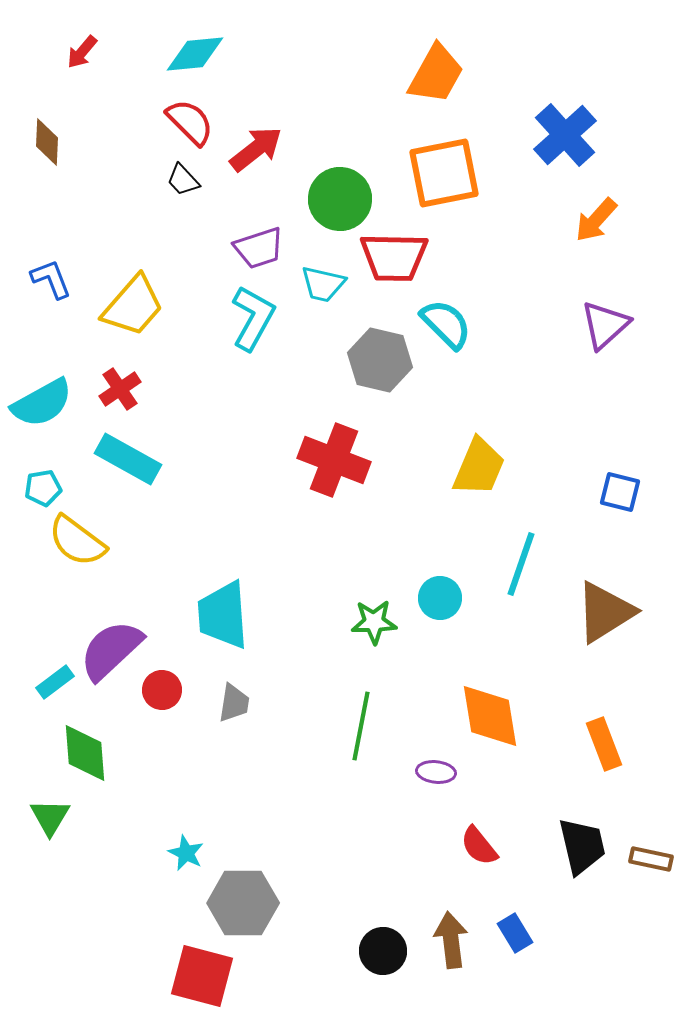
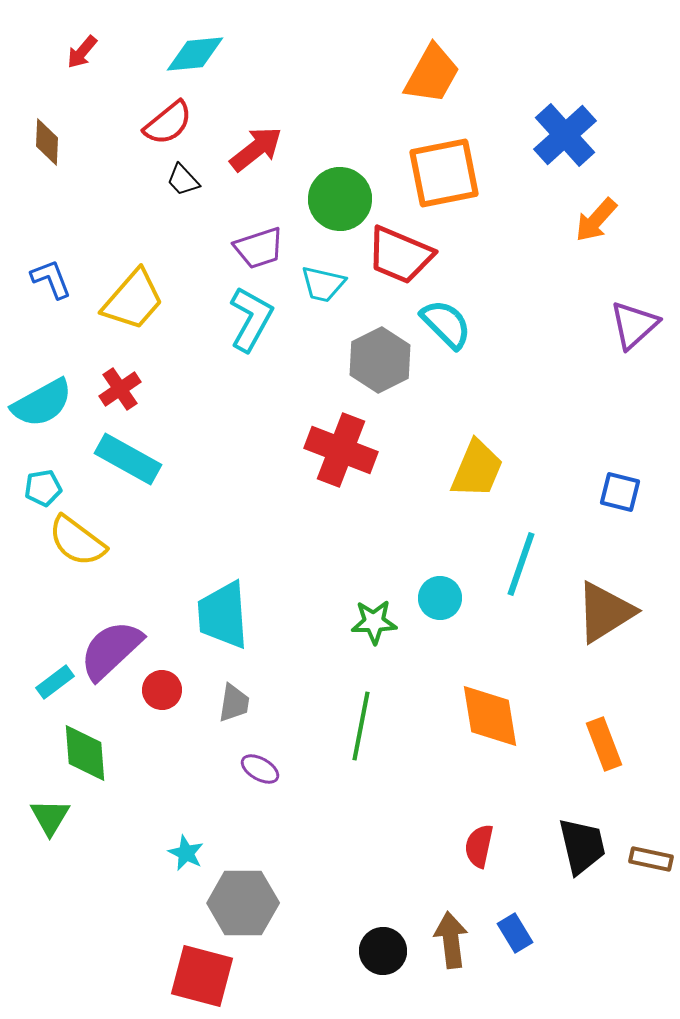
orange trapezoid at (436, 74): moved 4 px left
red semicircle at (190, 122): moved 22 px left, 1 px down; rotated 96 degrees clockwise
red trapezoid at (394, 257): moved 6 px right, 2 px up; rotated 22 degrees clockwise
yellow trapezoid at (133, 306): moved 6 px up
cyan L-shape at (253, 318): moved 2 px left, 1 px down
purple triangle at (605, 325): moved 29 px right
gray hexagon at (380, 360): rotated 20 degrees clockwise
red cross at (334, 460): moved 7 px right, 10 px up
yellow trapezoid at (479, 467): moved 2 px left, 2 px down
purple ellipse at (436, 772): moved 176 px left, 3 px up; rotated 24 degrees clockwise
red semicircle at (479, 846): rotated 51 degrees clockwise
